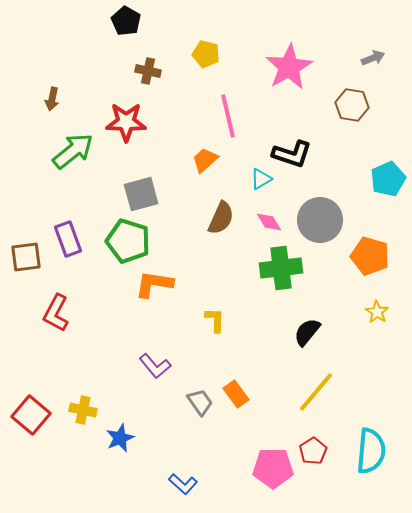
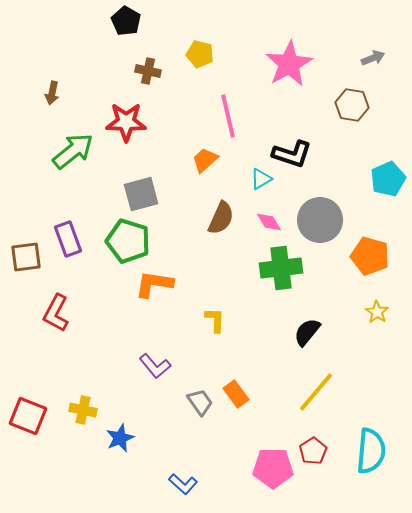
yellow pentagon: moved 6 px left
pink star: moved 3 px up
brown arrow: moved 6 px up
red square: moved 3 px left, 1 px down; rotated 18 degrees counterclockwise
